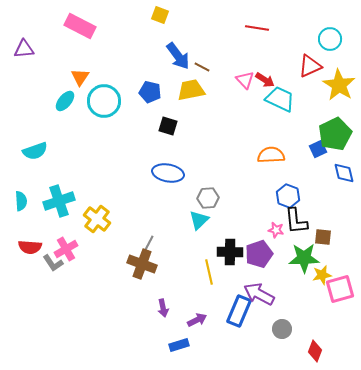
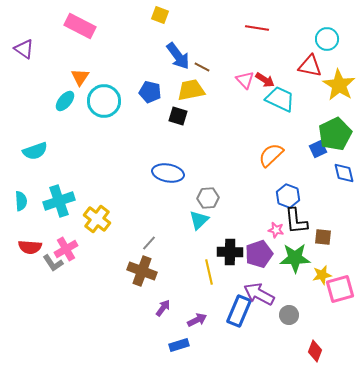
cyan circle at (330, 39): moved 3 px left
purple triangle at (24, 49): rotated 40 degrees clockwise
red triangle at (310, 66): rotated 35 degrees clockwise
black square at (168, 126): moved 10 px right, 10 px up
orange semicircle at (271, 155): rotated 40 degrees counterclockwise
gray line at (149, 243): rotated 14 degrees clockwise
green star at (304, 258): moved 9 px left
brown cross at (142, 264): moved 7 px down
purple arrow at (163, 308): rotated 132 degrees counterclockwise
gray circle at (282, 329): moved 7 px right, 14 px up
